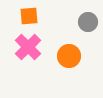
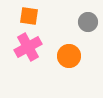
orange square: rotated 12 degrees clockwise
pink cross: rotated 16 degrees clockwise
